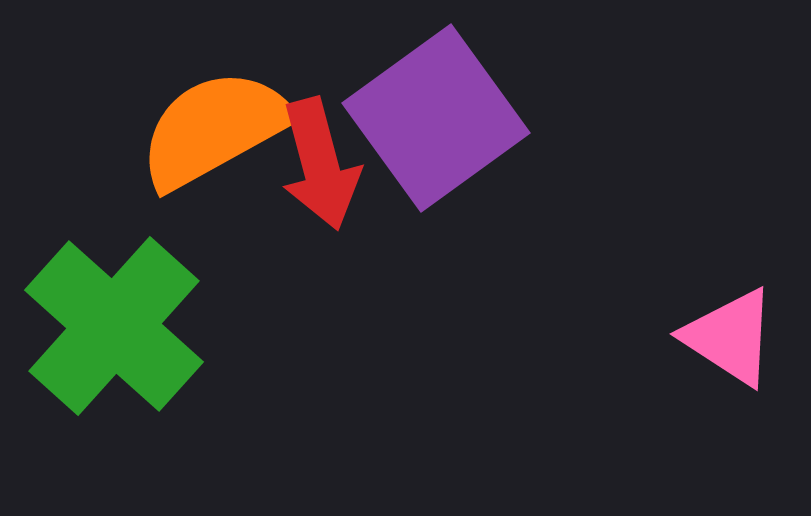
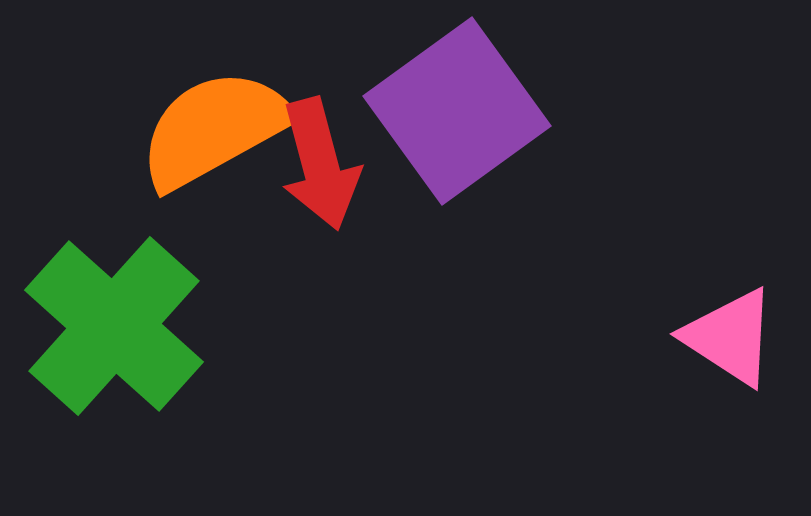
purple square: moved 21 px right, 7 px up
